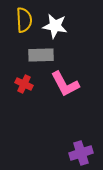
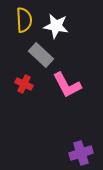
white star: moved 1 px right
gray rectangle: rotated 45 degrees clockwise
pink L-shape: moved 2 px right, 1 px down
